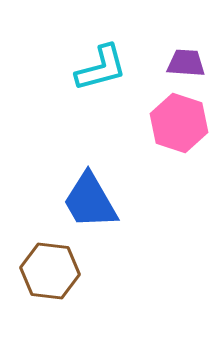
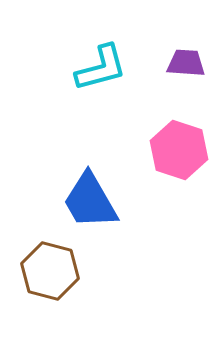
pink hexagon: moved 27 px down
brown hexagon: rotated 8 degrees clockwise
